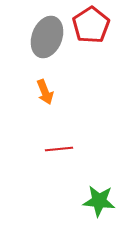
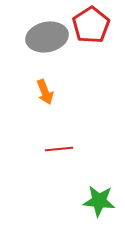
gray ellipse: rotated 57 degrees clockwise
